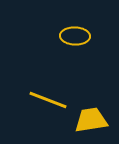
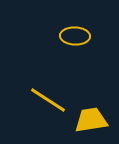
yellow line: rotated 12 degrees clockwise
